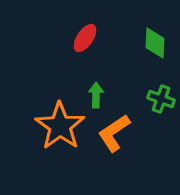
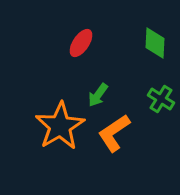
red ellipse: moved 4 px left, 5 px down
green arrow: moved 2 px right; rotated 145 degrees counterclockwise
green cross: rotated 12 degrees clockwise
orange star: rotated 6 degrees clockwise
